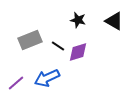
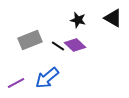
black triangle: moved 1 px left, 3 px up
purple diamond: moved 3 px left, 7 px up; rotated 60 degrees clockwise
blue arrow: rotated 15 degrees counterclockwise
purple line: rotated 12 degrees clockwise
